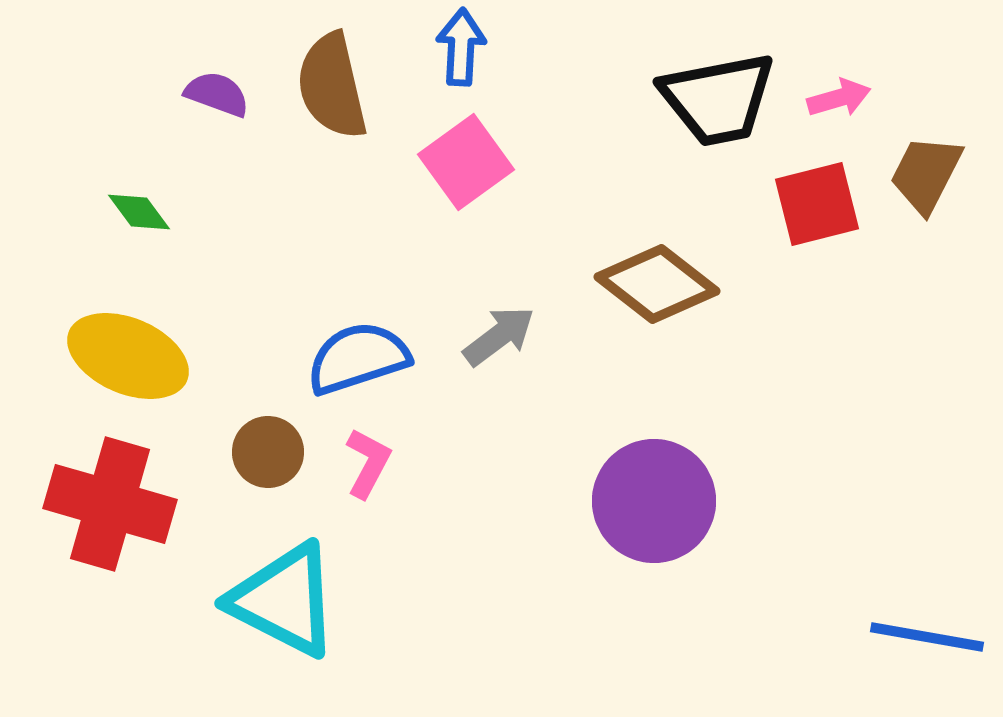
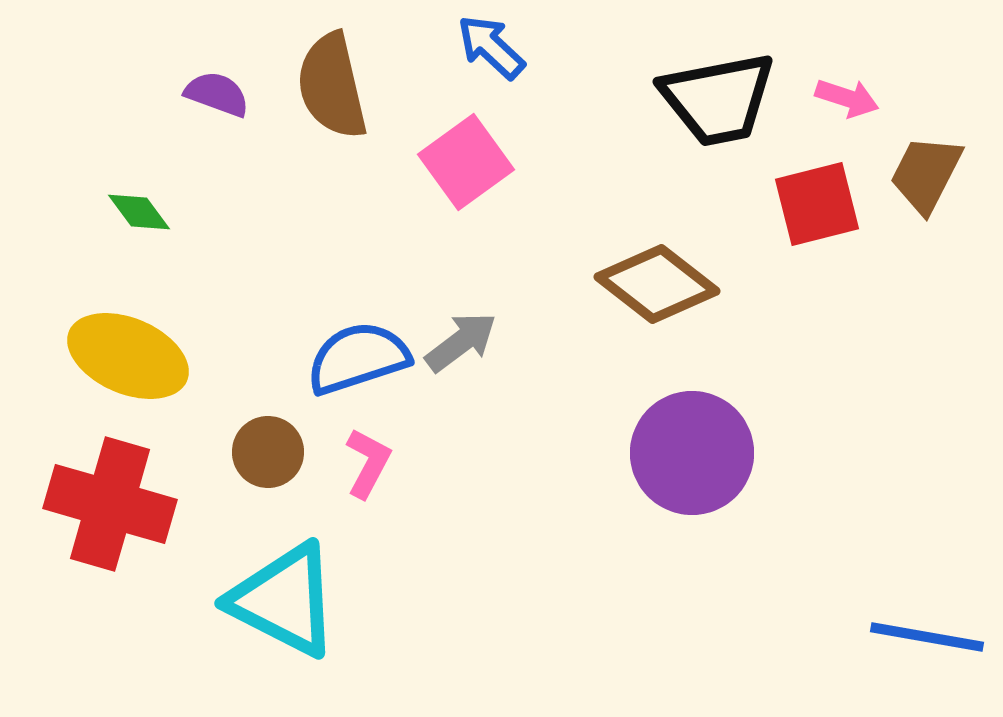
blue arrow: moved 30 px right; rotated 50 degrees counterclockwise
pink arrow: moved 8 px right; rotated 34 degrees clockwise
gray arrow: moved 38 px left, 6 px down
purple circle: moved 38 px right, 48 px up
